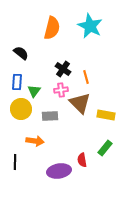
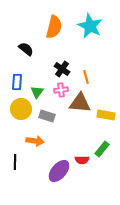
orange semicircle: moved 2 px right, 1 px up
black semicircle: moved 5 px right, 4 px up
black cross: moved 1 px left
green triangle: moved 3 px right, 1 px down
brown triangle: rotated 40 degrees counterclockwise
gray rectangle: moved 3 px left; rotated 21 degrees clockwise
green rectangle: moved 3 px left, 1 px down
red semicircle: rotated 80 degrees counterclockwise
purple ellipse: rotated 40 degrees counterclockwise
